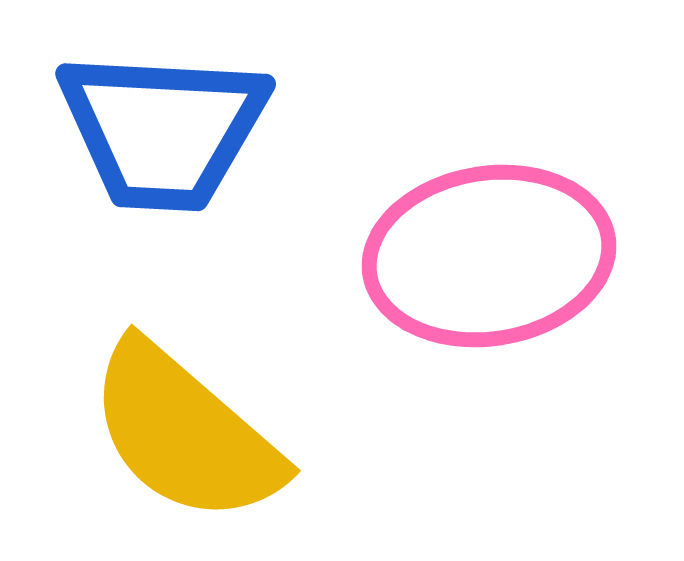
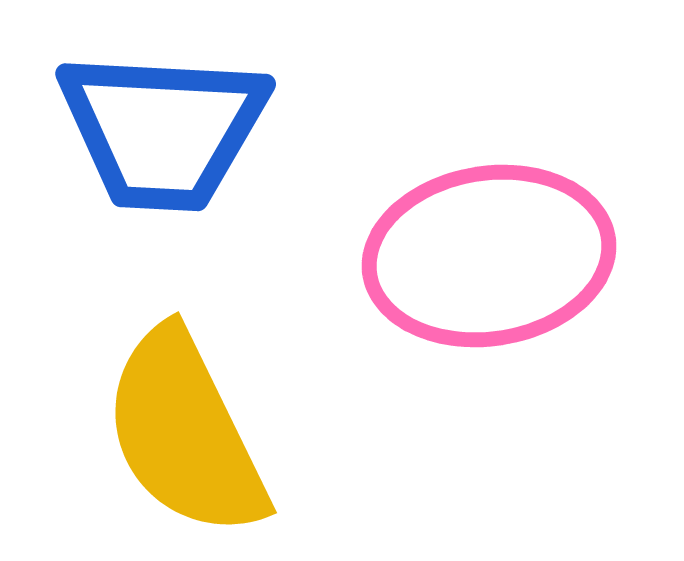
yellow semicircle: rotated 23 degrees clockwise
